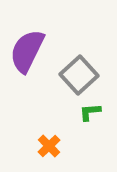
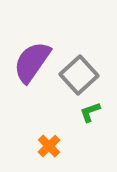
purple semicircle: moved 5 px right, 11 px down; rotated 9 degrees clockwise
green L-shape: rotated 15 degrees counterclockwise
